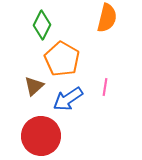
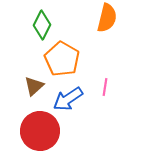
red circle: moved 1 px left, 5 px up
